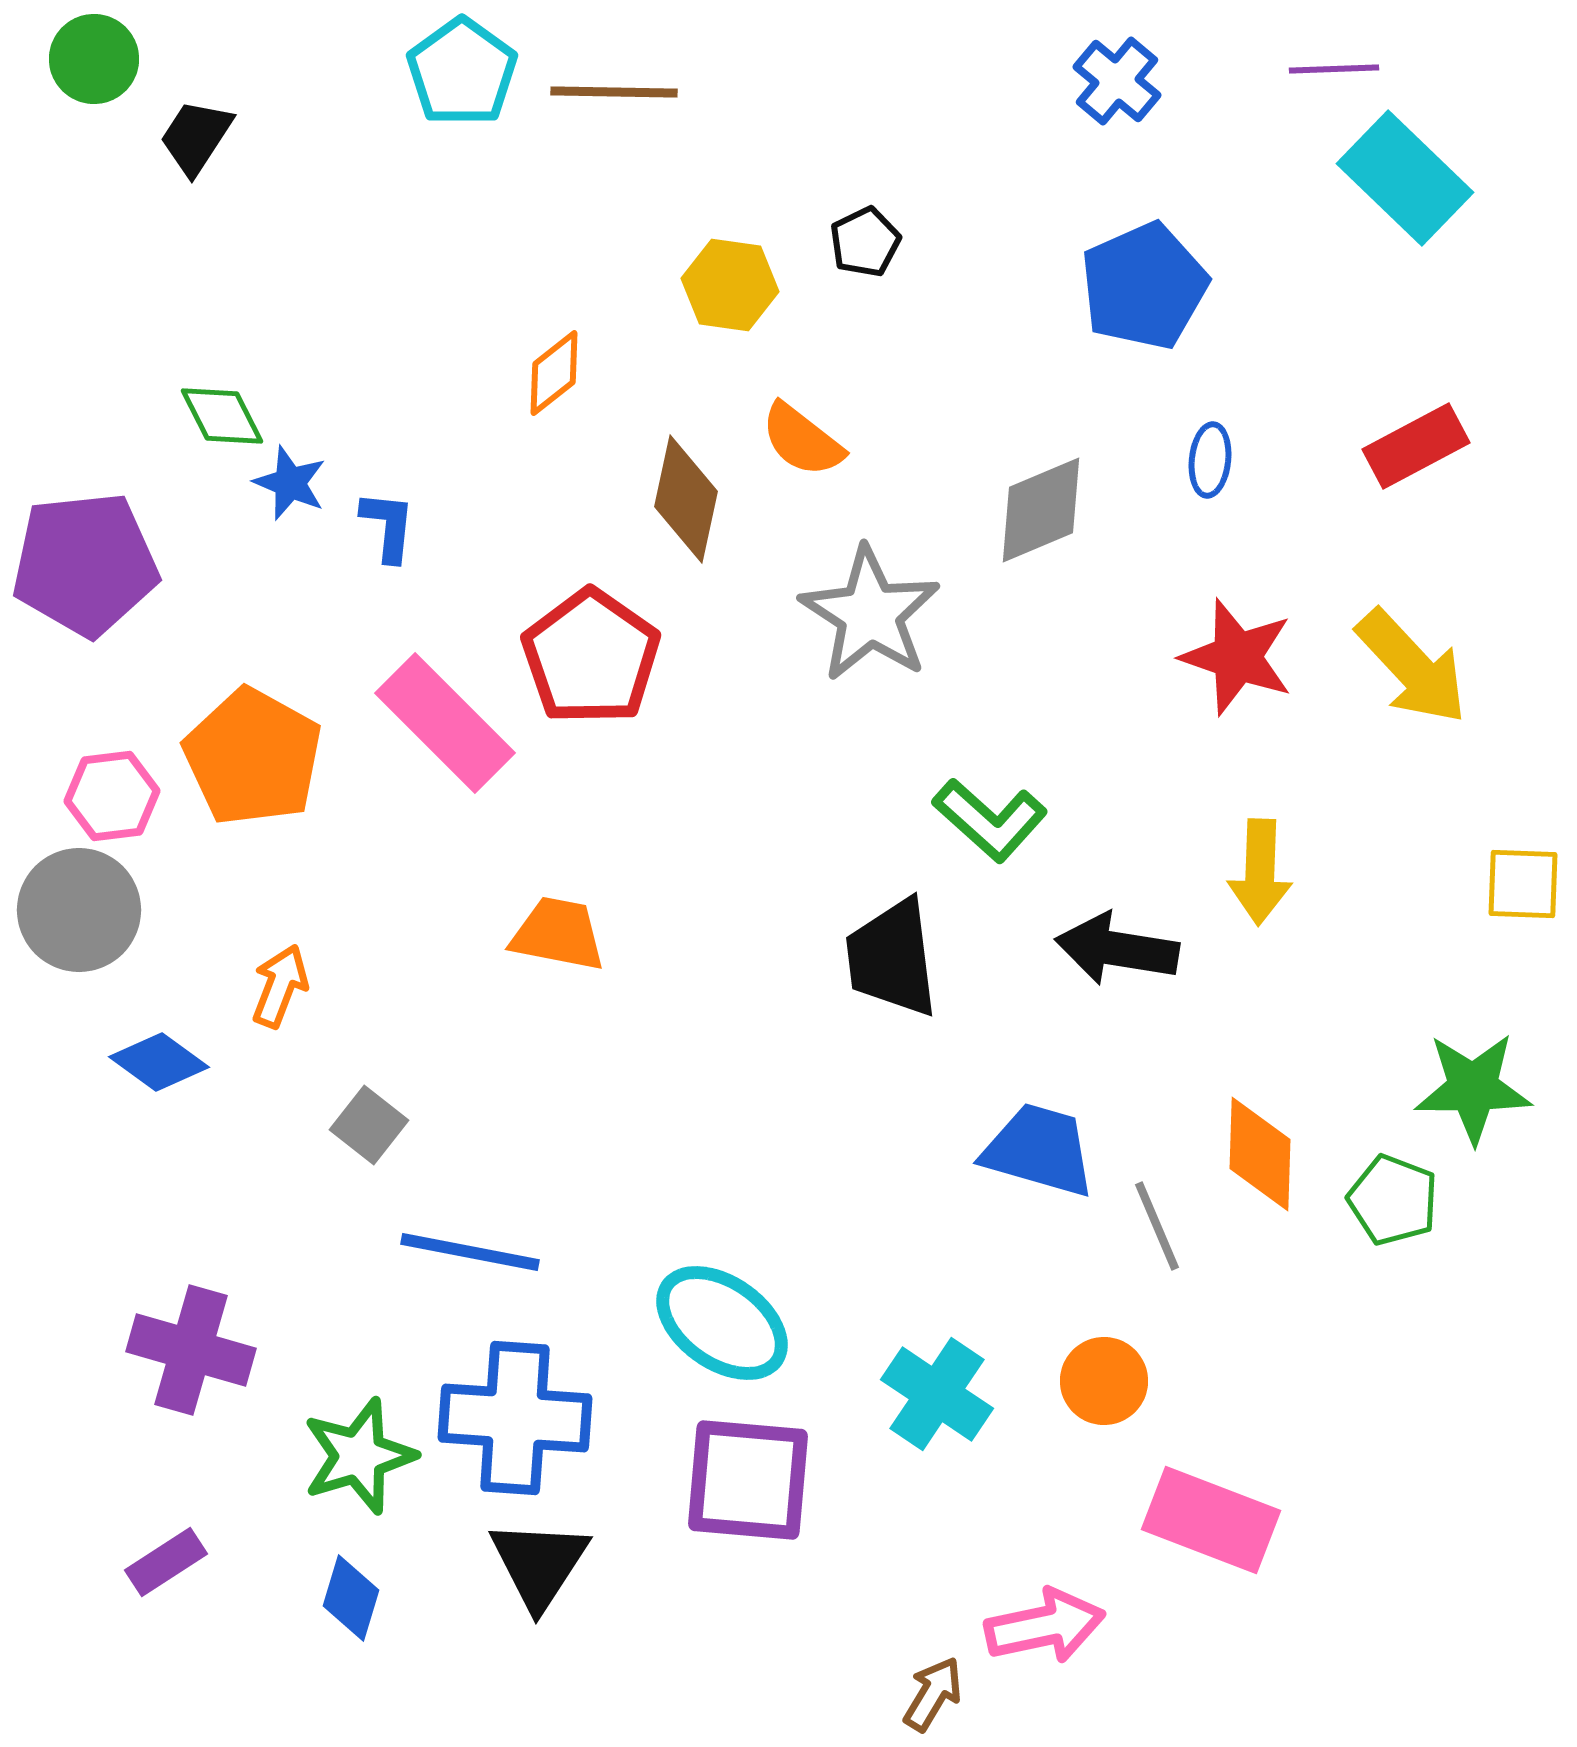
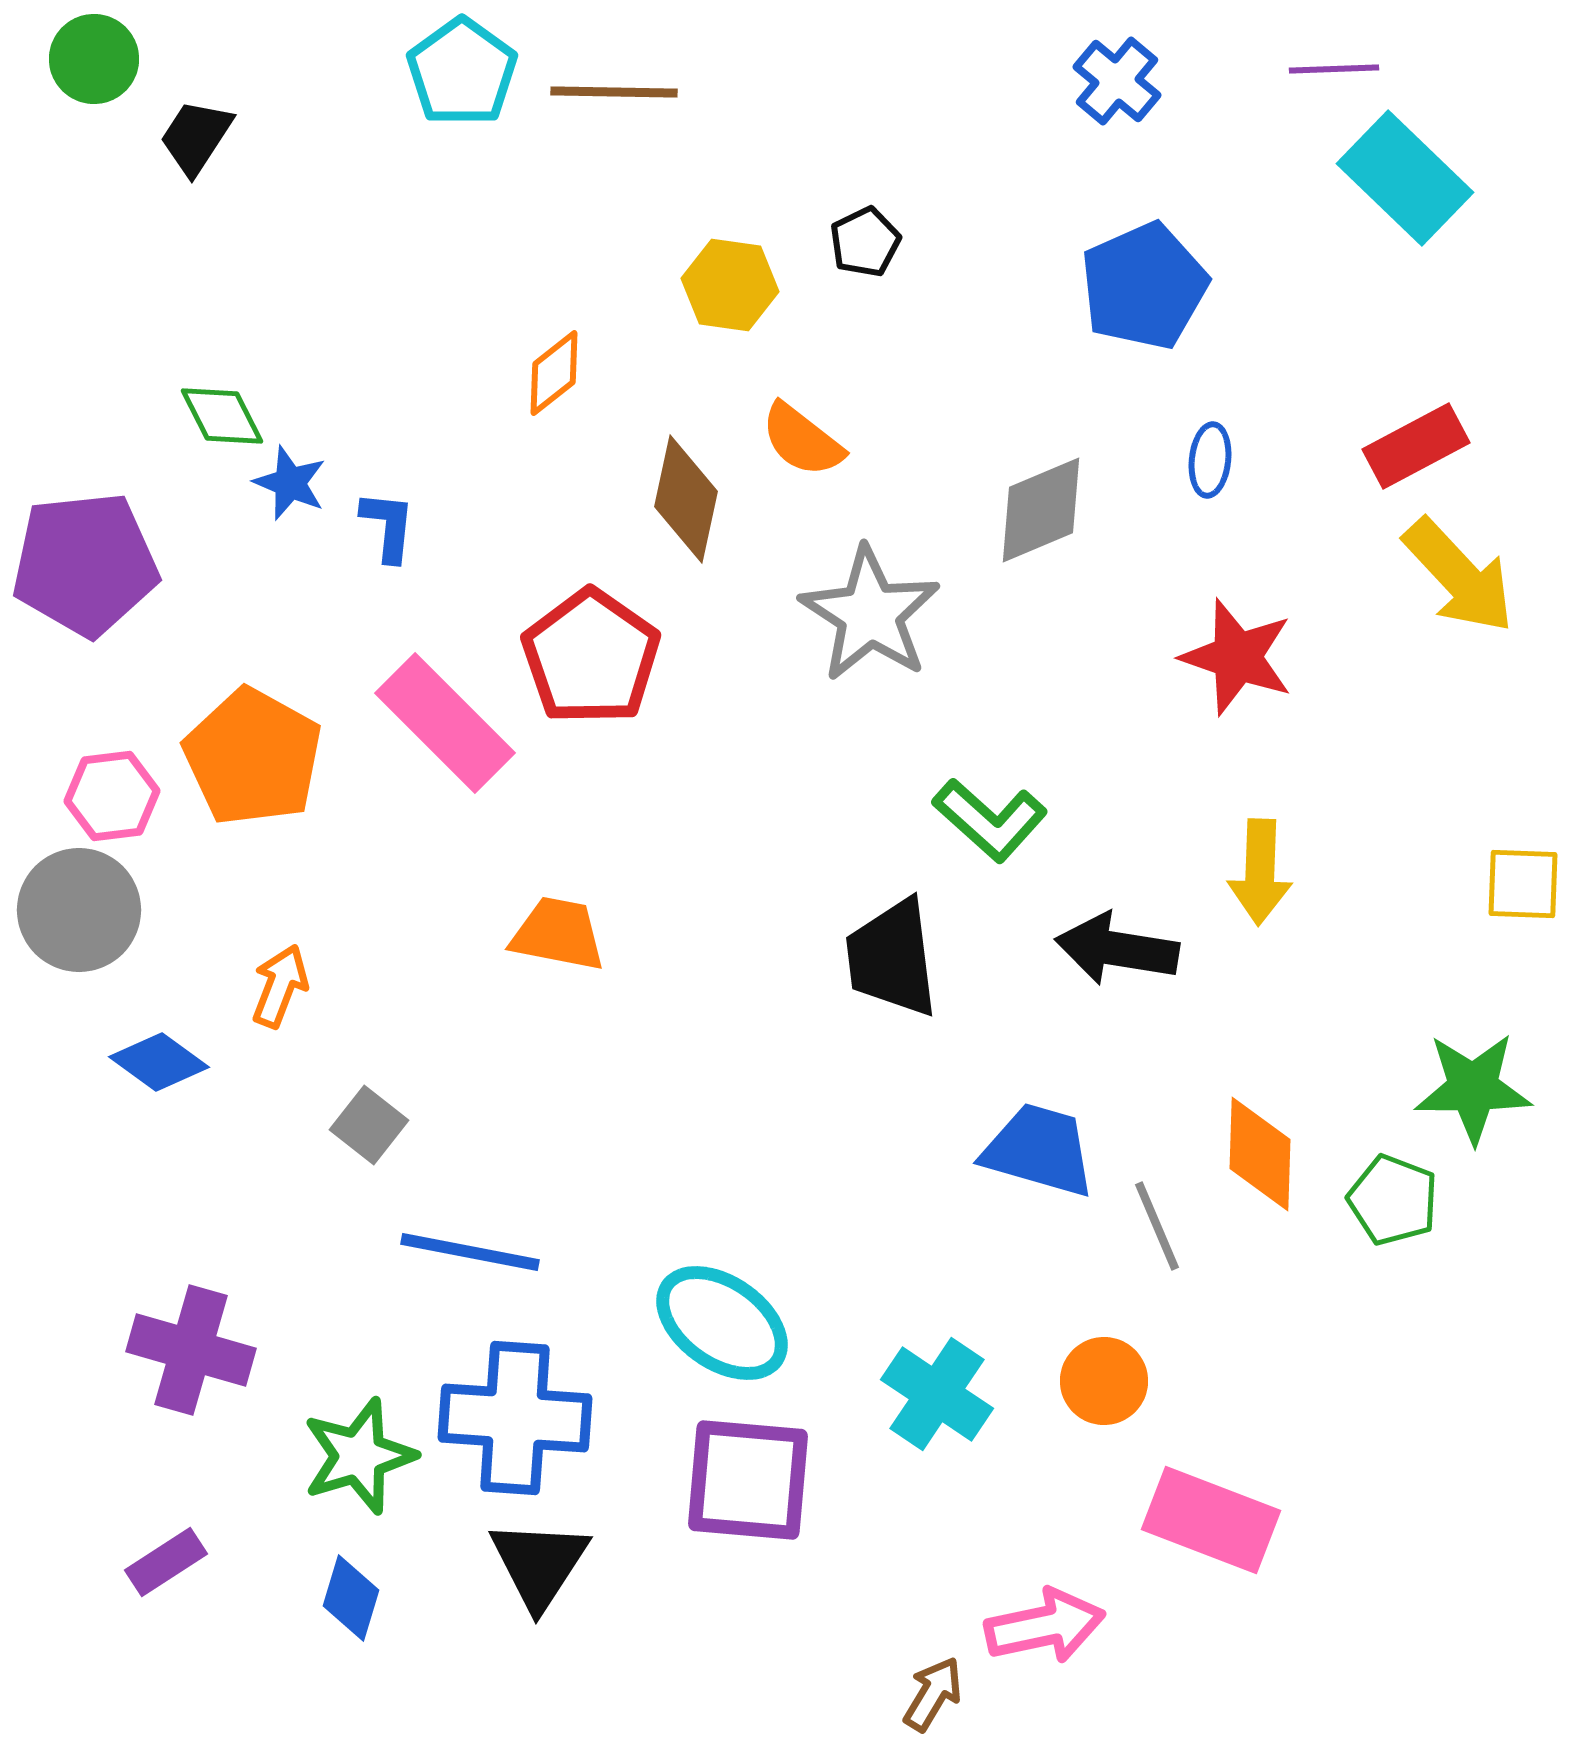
yellow arrow at (1412, 667): moved 47 px right, 91 px up
